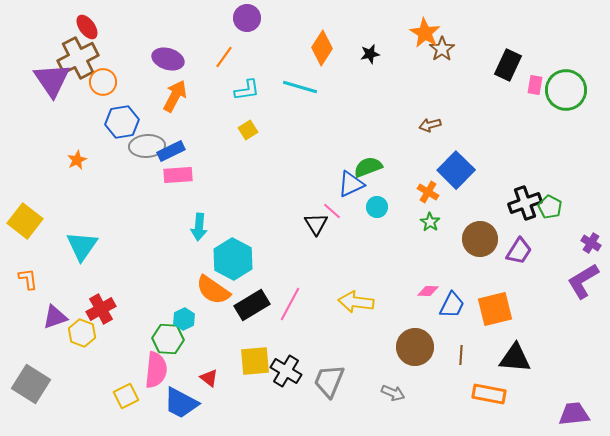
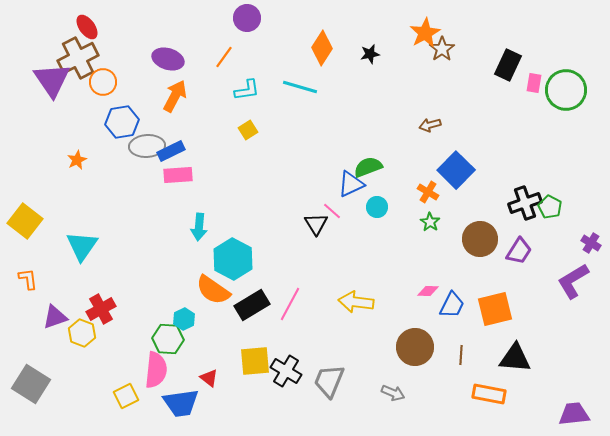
orange star at (425, 33): rotated 12 degrees clockwise
pink rectangle at (535, 85): moved 1 px left, 2 px up
purple L-shape at (583, 281): moved 10 px left
blue trapezoid at (181, 403): rotated 36 degrees counterclockwise
